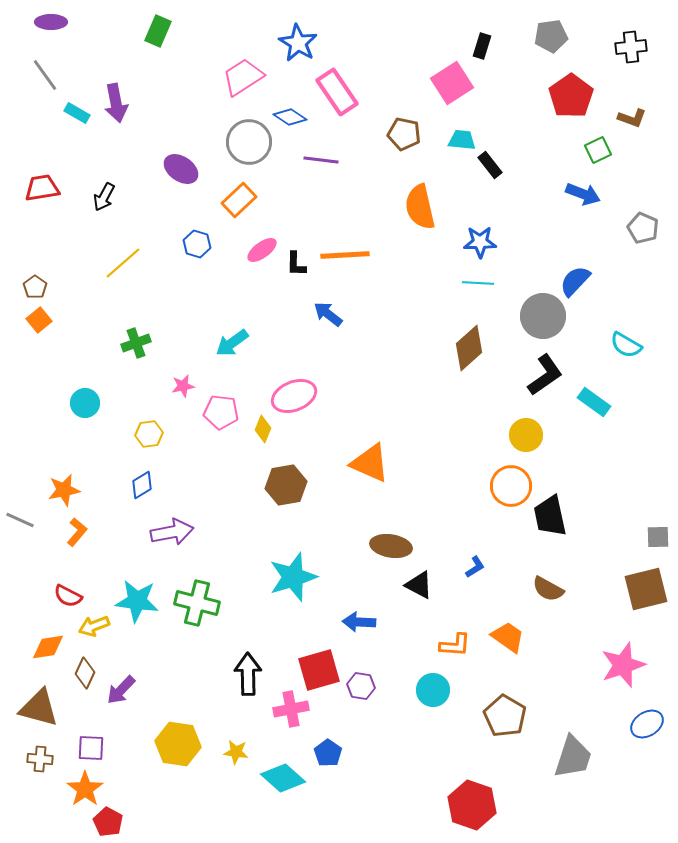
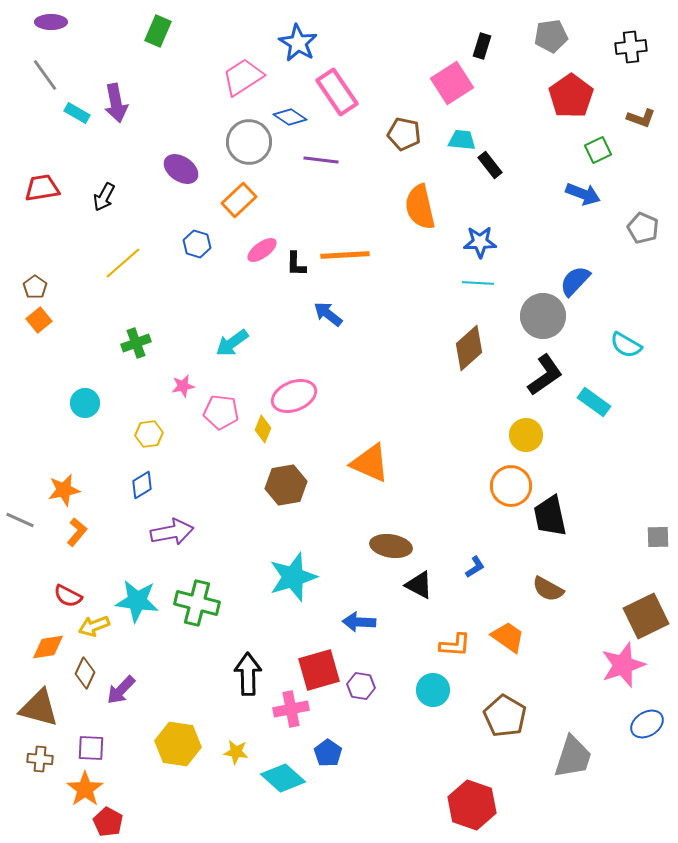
brown L-shape at (632, 118): moved 9 px right
brown square at (646, 589): moved 27 px down; rotated 12 degrees counterclockwise
